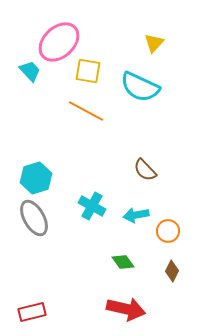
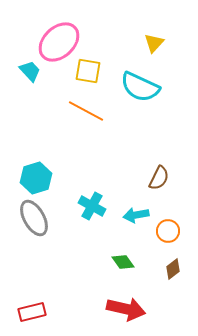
brown semicircle: moved 14 px right, 8 px down; rotated 110 degrees counterclockwise
brown diamond: moved 1 px right, 2 px up; rotated 25 degrees clockwise
